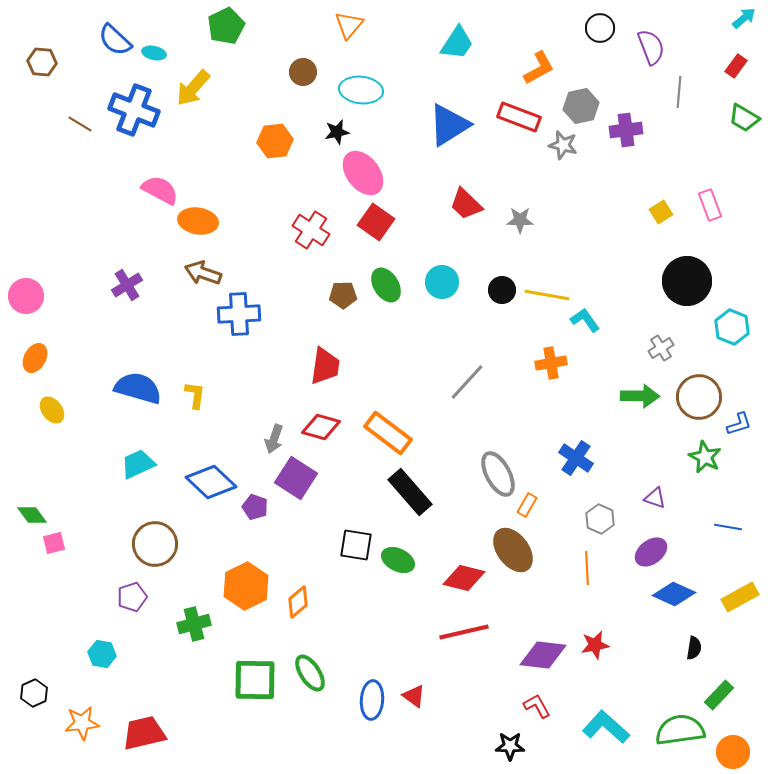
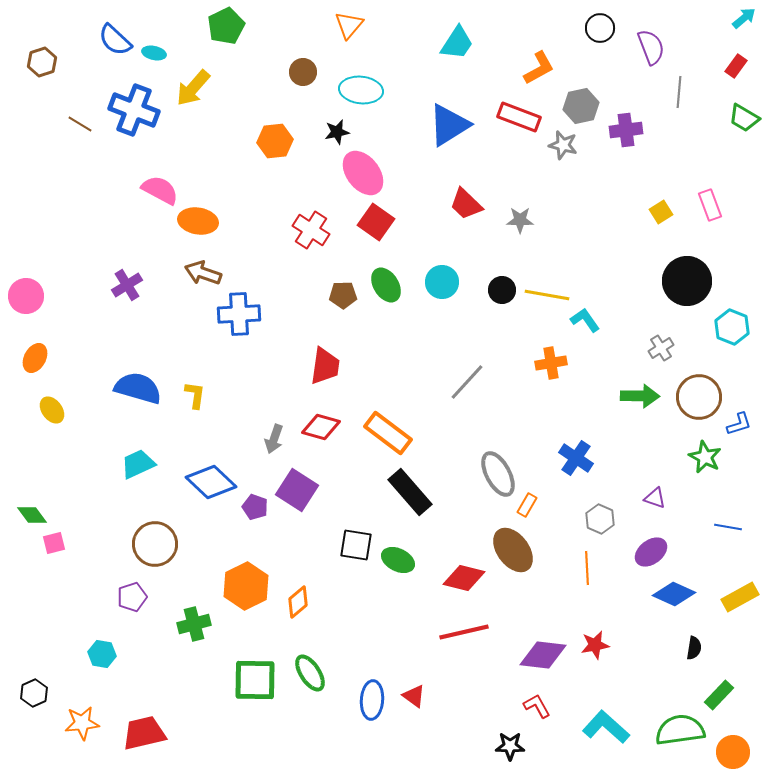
brown hexagon at (42, 62): rotated 24 degrees counterclockwise
purple square at (296, 478): moved 1 px right, 12 px down
